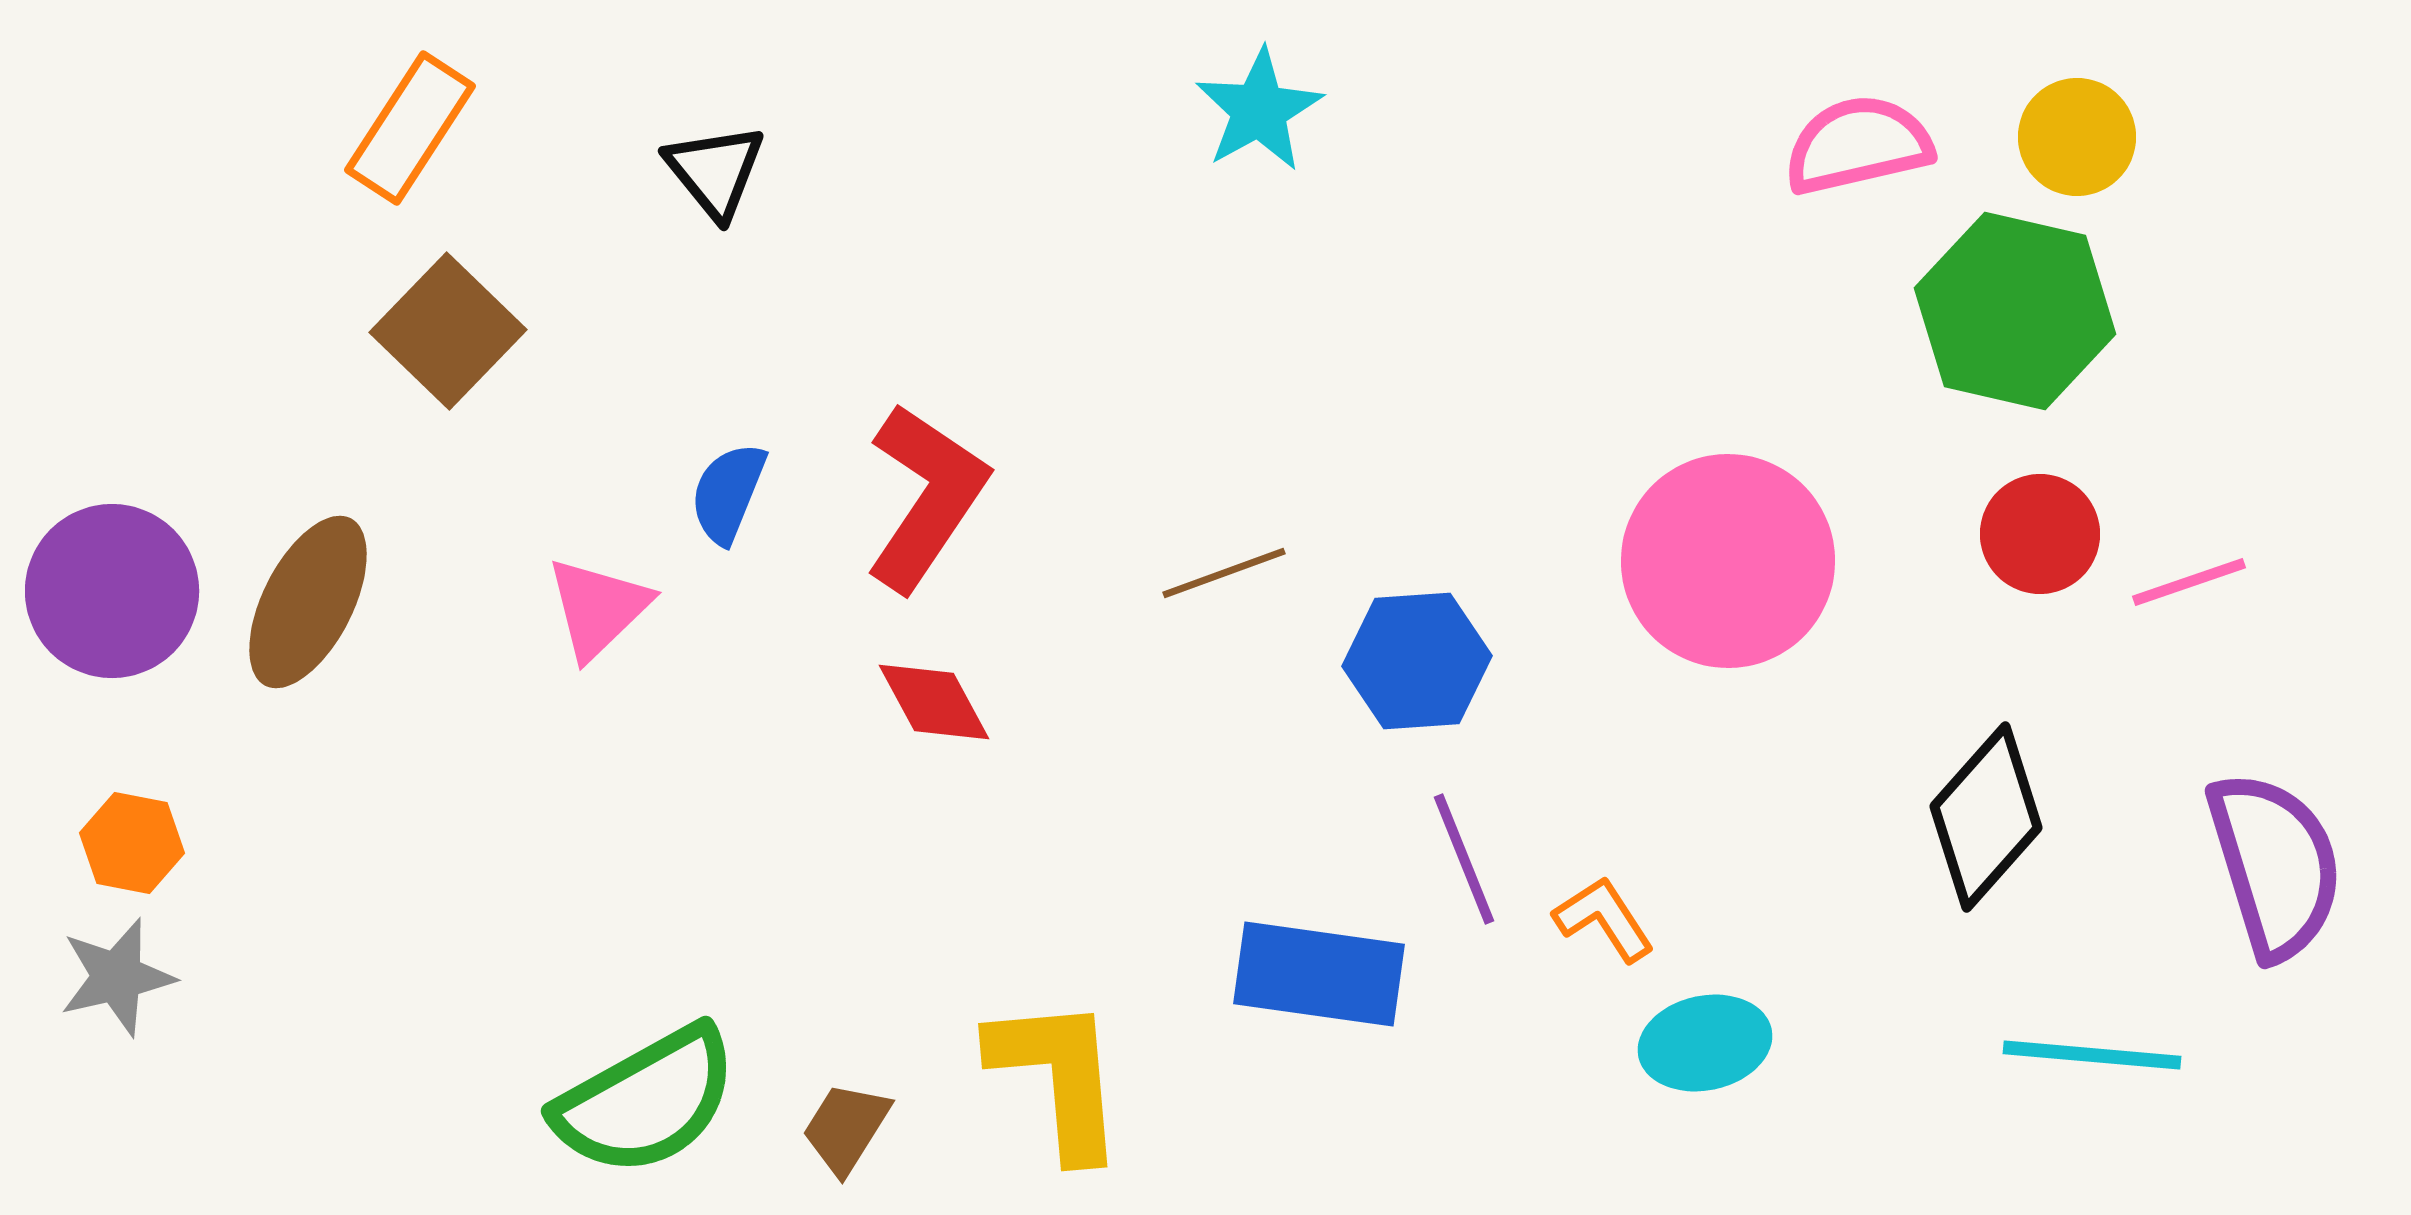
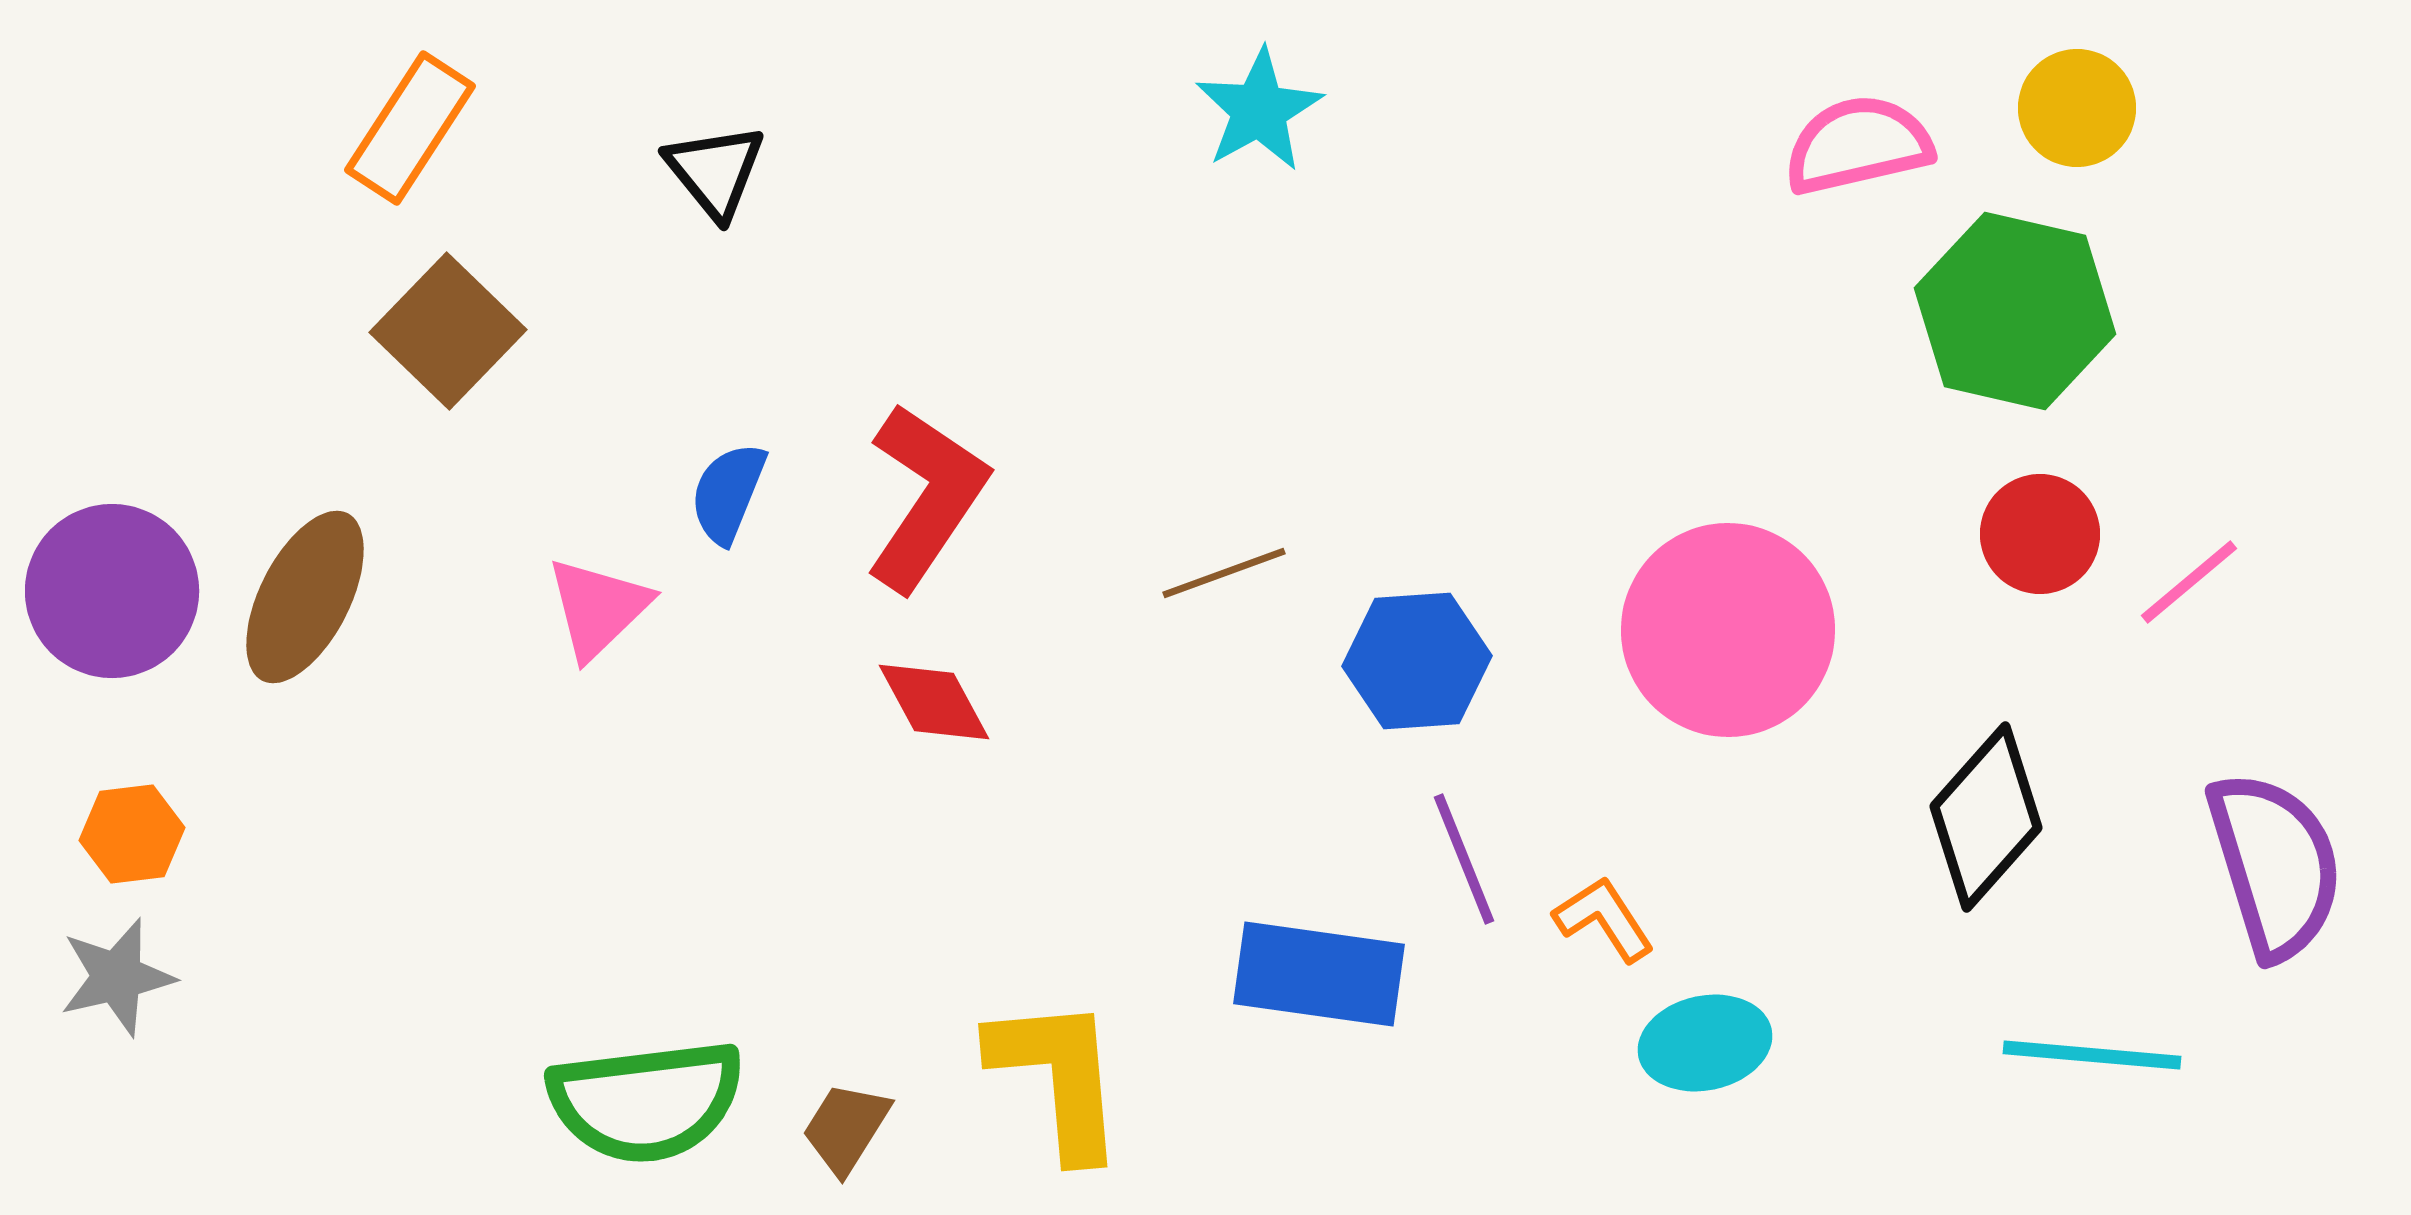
yellow circle: moved 29 px up
pink circle: moved 69 px down
pink line: rotated 21 degrees counterclockwise
brown ellipse: moved 3 px left, 5 px up
orange hexagon: moved 9 px up; rotated 18 degrees counterclockwise
green semicircle: rotated 22 degrees clockwise
